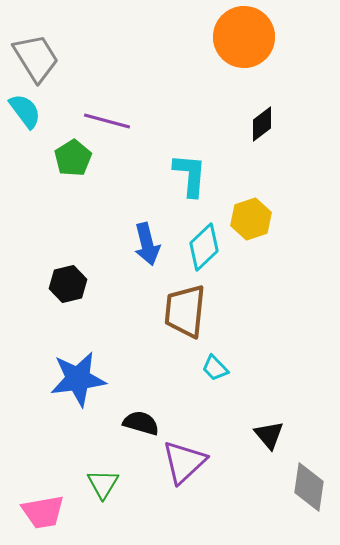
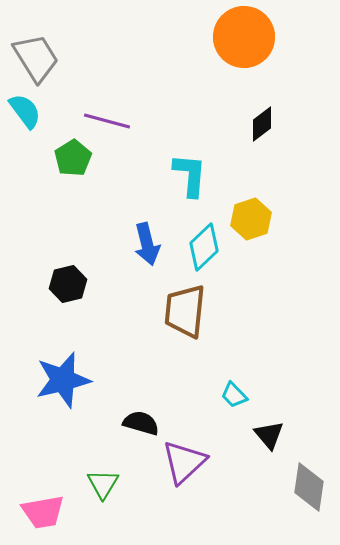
cyan trapezoid: moved 19 px right, 27 px down
blue star: moved 15 px left, 1 px down; rotated 6 degrees counterclockwise
